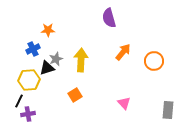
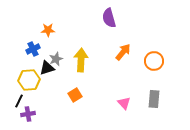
gray rectangle: moved 14 px left, 11 px up
